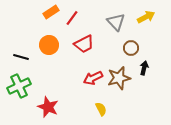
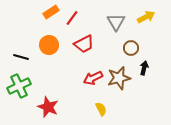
gray triangle: rotated 12 degrees clockwise
